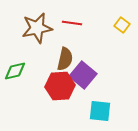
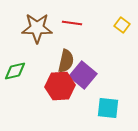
brown star: rotated 12 degrees clockwise
brown semicircle: moved 1 px right, 2 px down
cyan square: moved 8 px right, 3 px up
